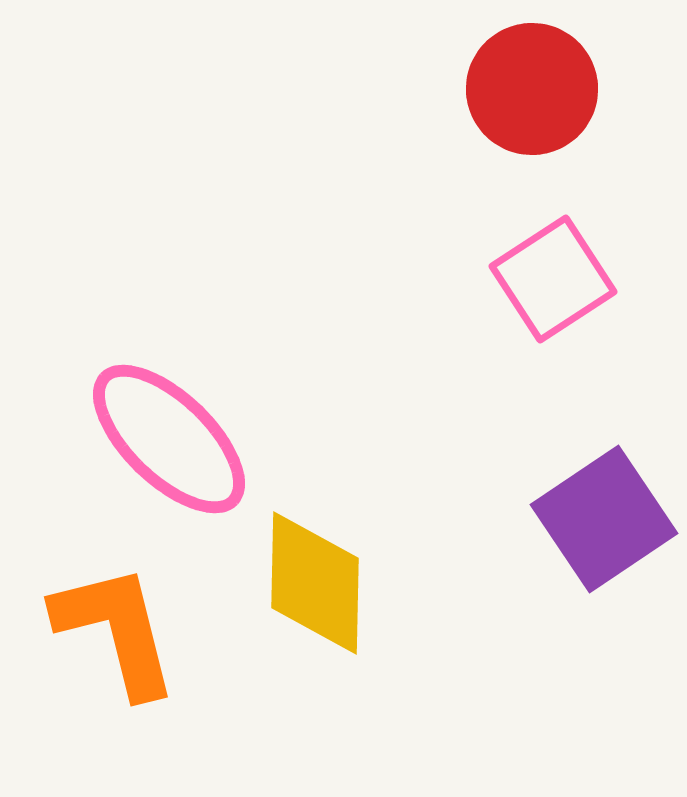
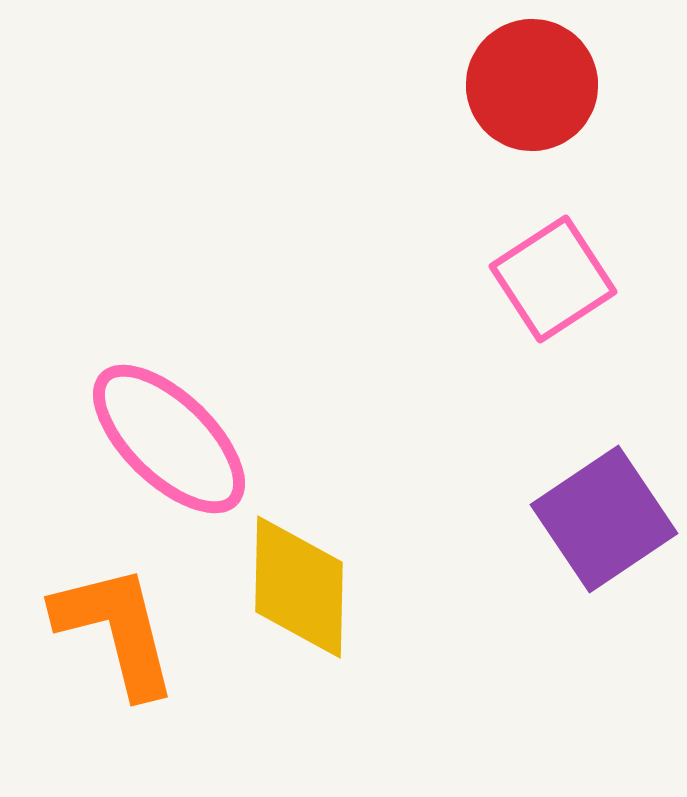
red circle: moved 4 px up
yellow diamond: moved 16 px left, 4 px down
